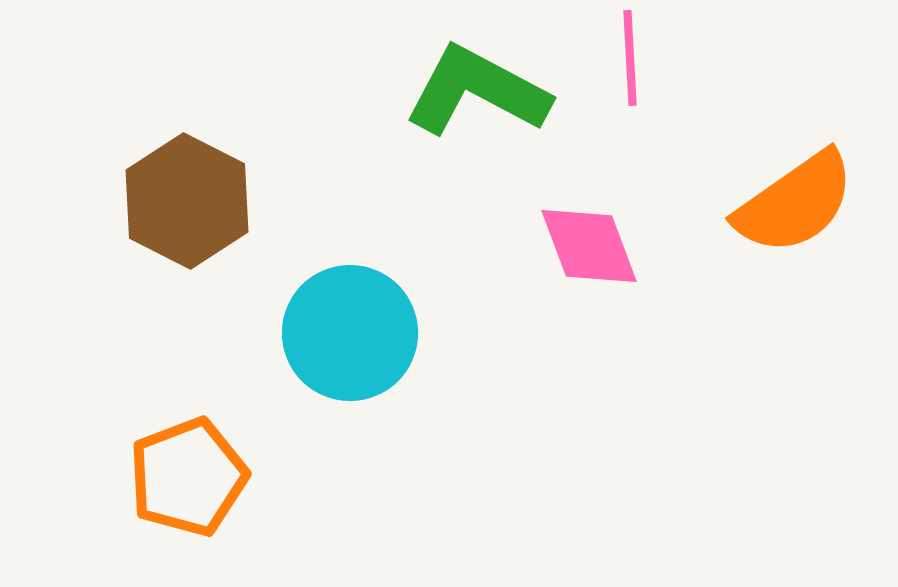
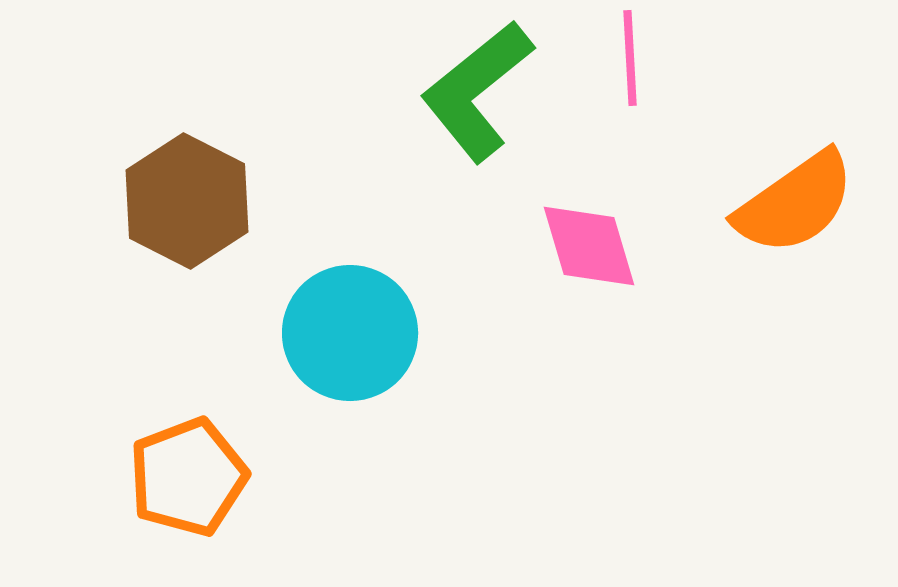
green L-shape: rotated 67 degrees counterclockwise
pink diamond: rotated 4 degrees clockwise
